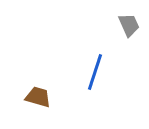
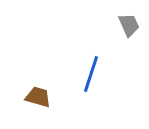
blue line: moved 4 px left, 2 px down
